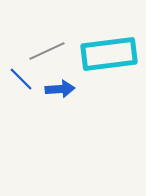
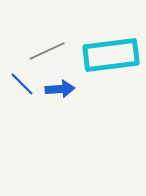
cyan rectangle: moved 2 px right, 1 px down
blue line: moved 1 px right, 5 px down
